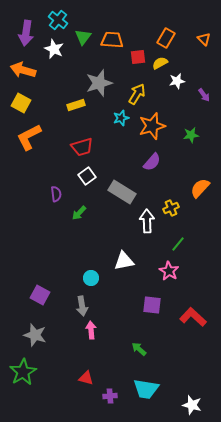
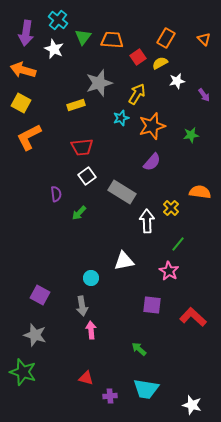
red square at (138, 57): rotated 28 degrees counterclockwise
red trapezoid at (82, 147): rotated 10 degrees clockwise
orange semicircle at (200, 188): moved 4 px down; rotated 55 degrees clockwise
yellow cross at (171, 208): rotated 21 degrees counterclockwise
green star at (23, 372): rotated 24 degrees counterclockwise
